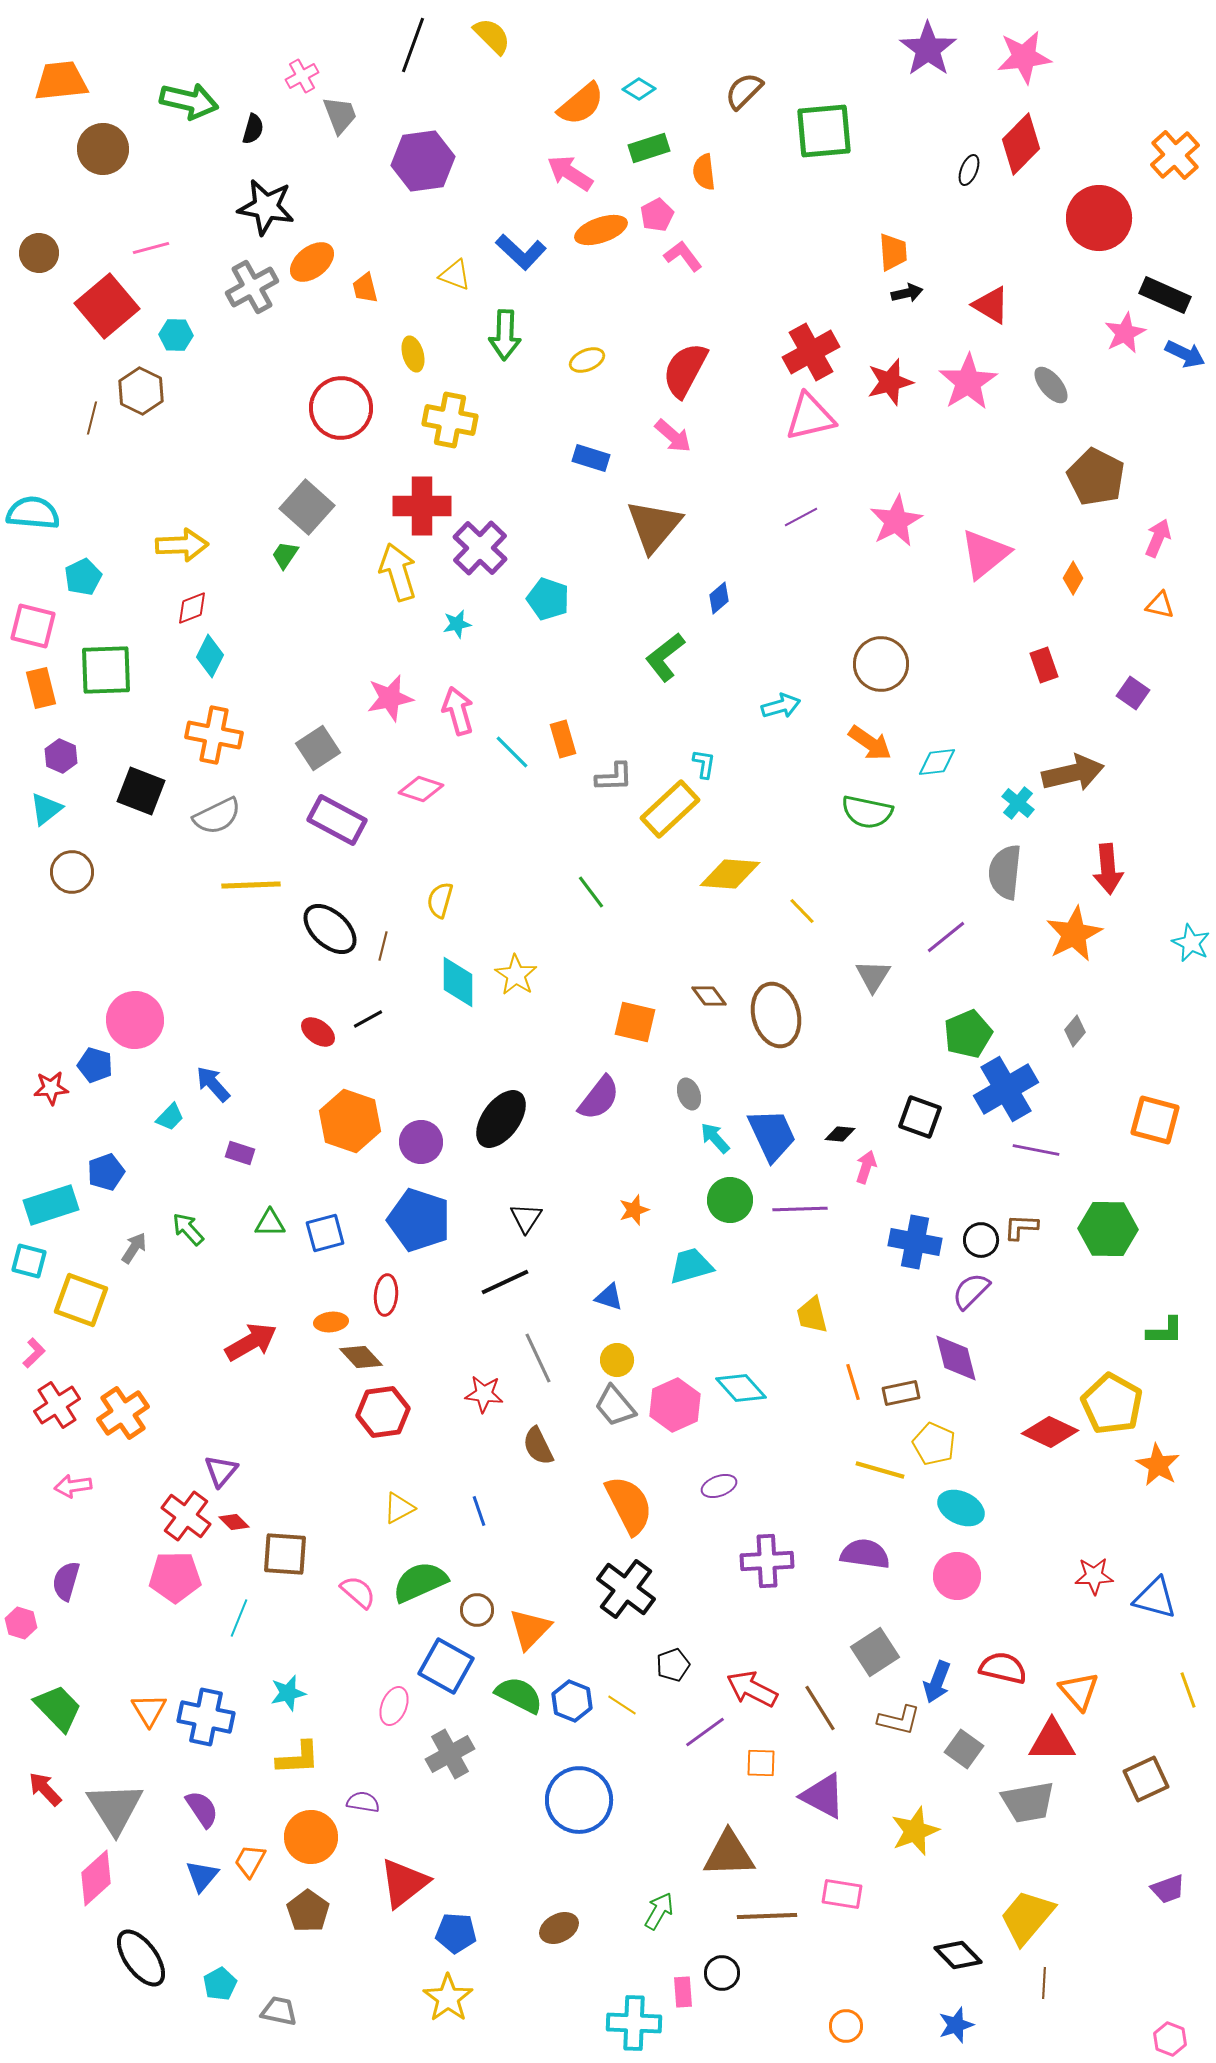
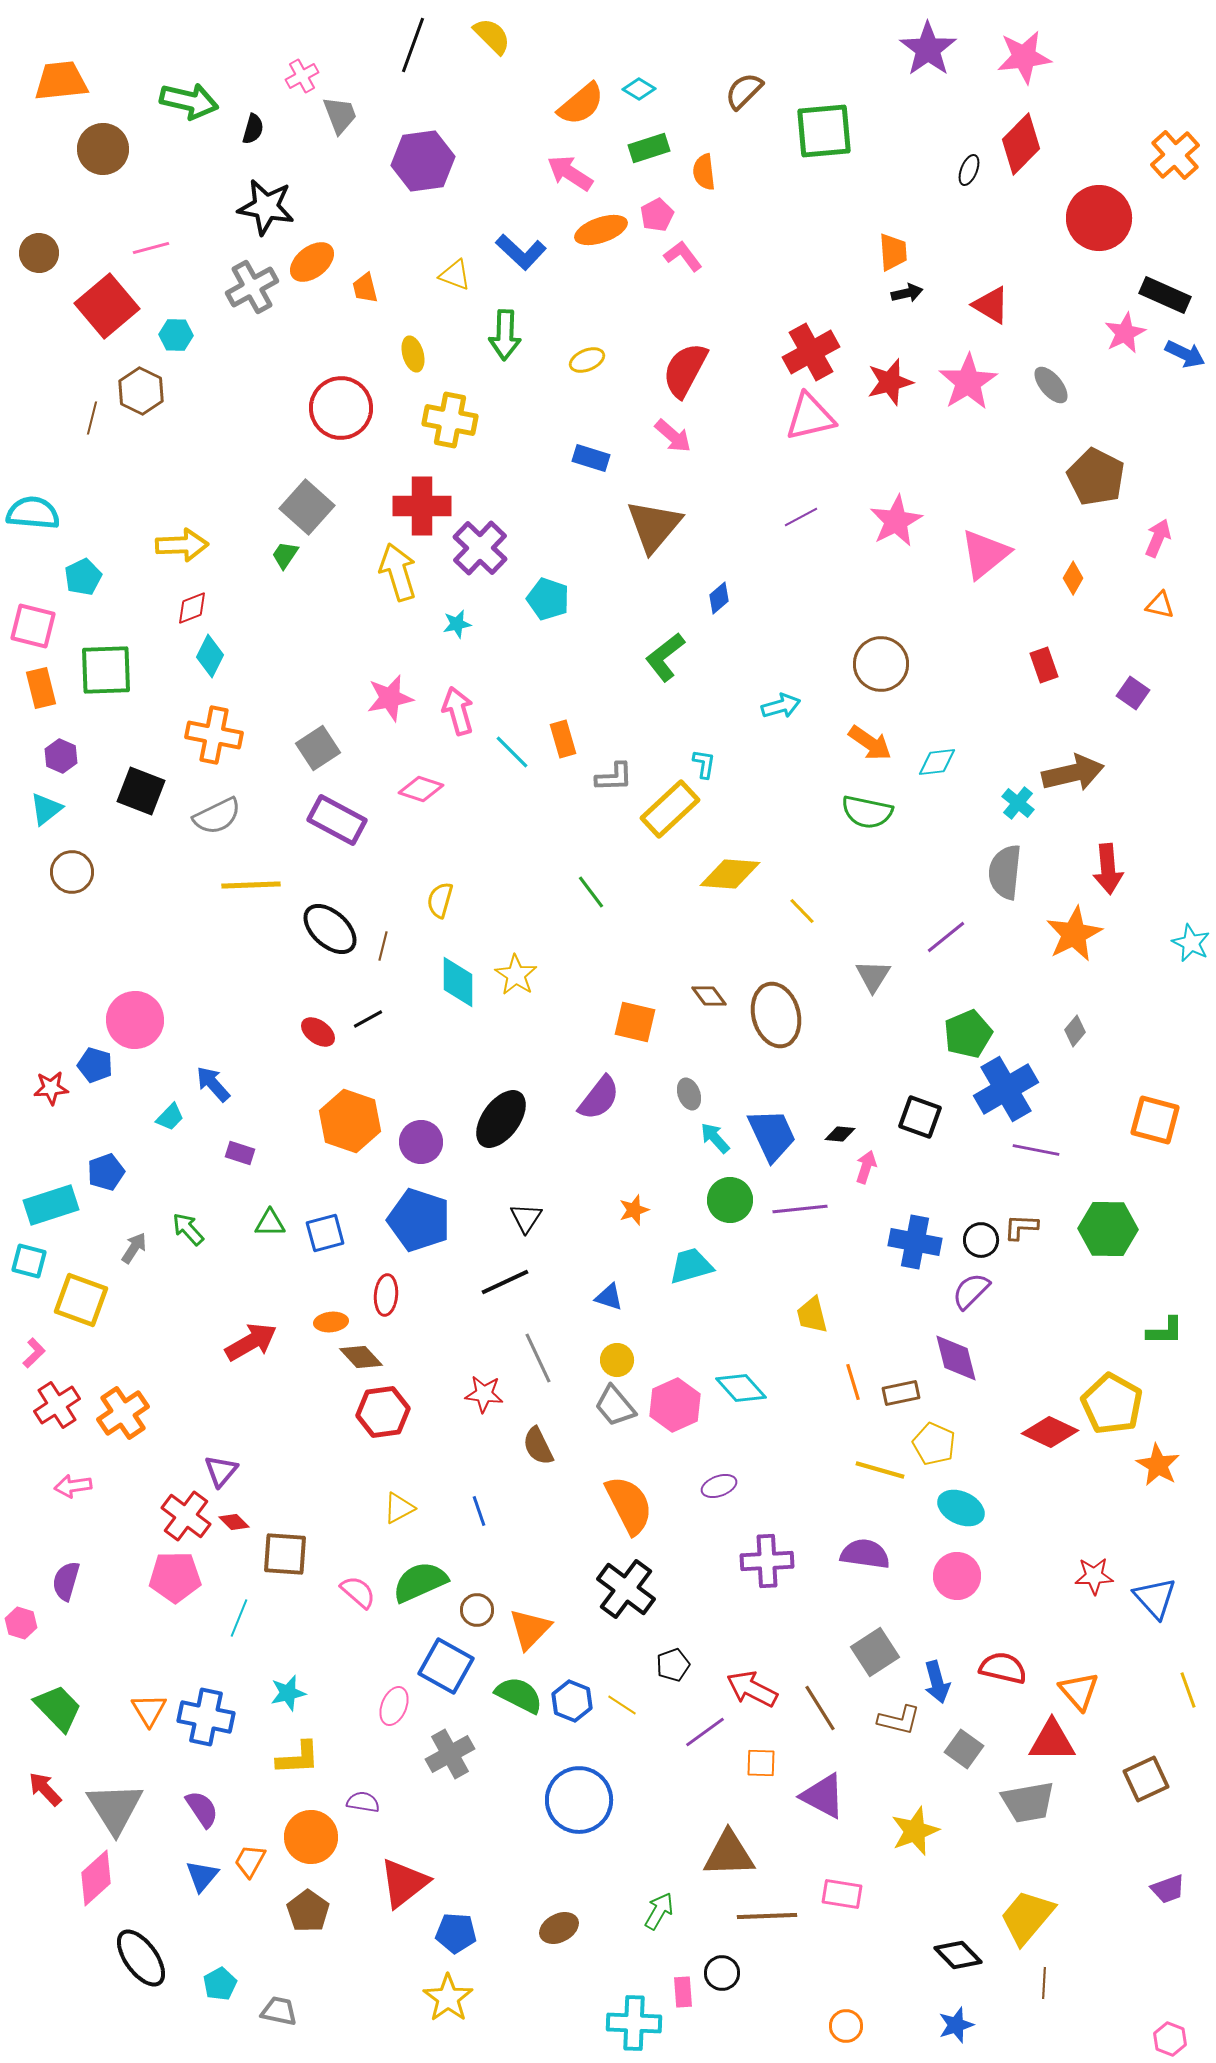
purple line at (800, 1209): rotated 4 degrees counterclockwise
blue triangle at (1155, 1598): rotated 33 degrees clockwise
blue arrow at (937, 1682): rotated 36 degrees counterclockwise
